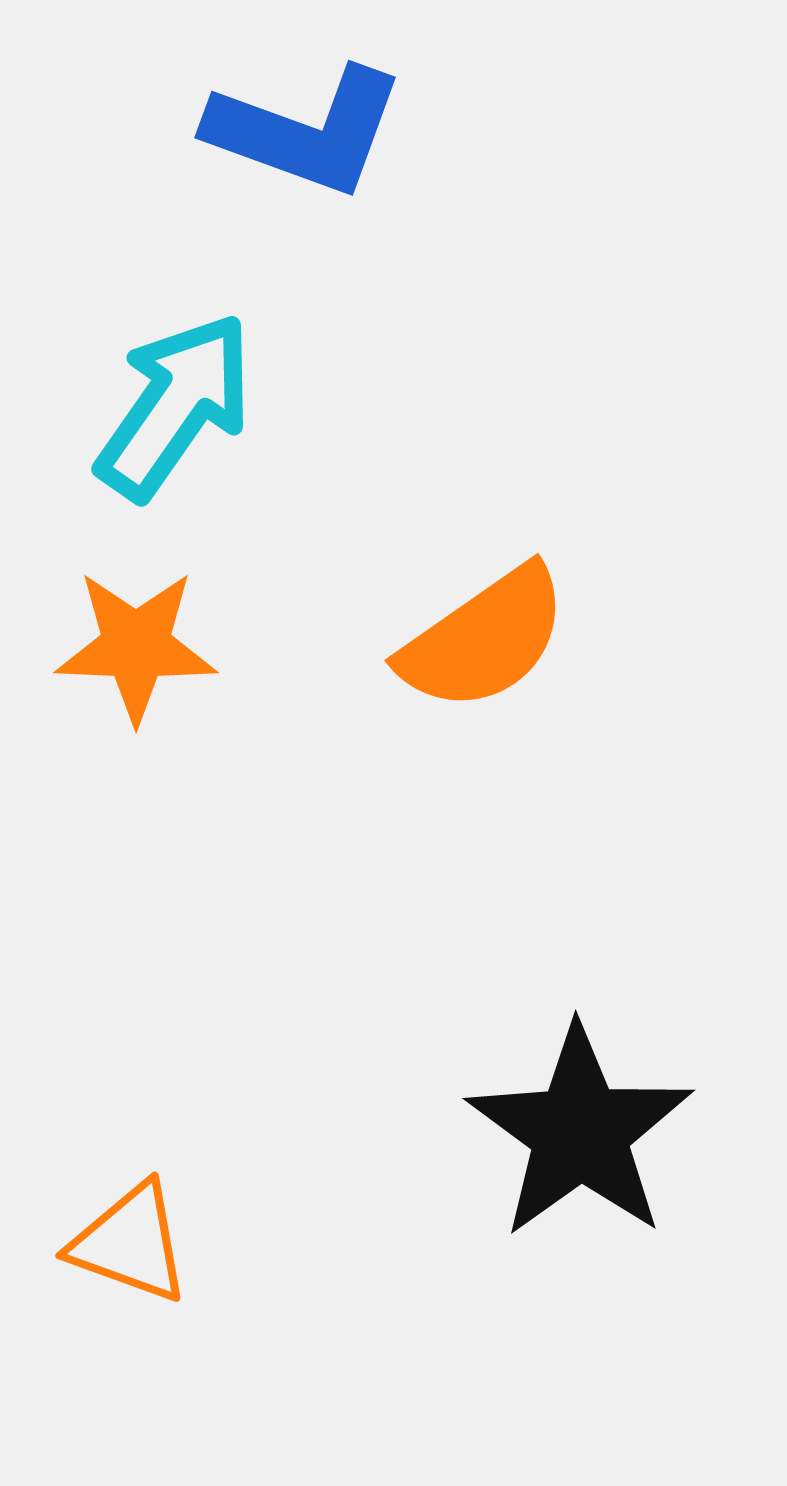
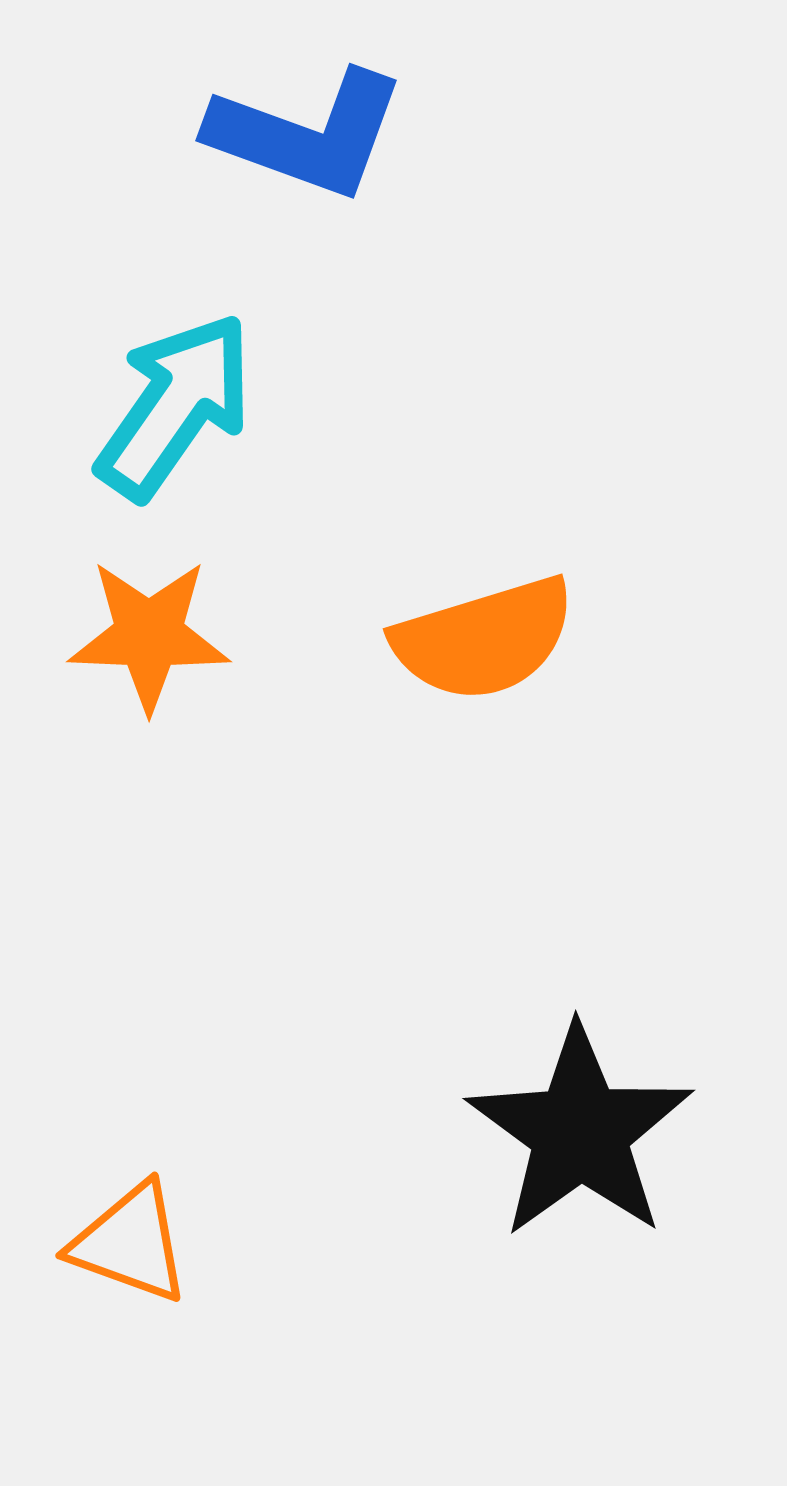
blue L-shape: moved 1 px right, 3 px down
orange semicircle: rotated 18 degrees clockwise
orange star: moved 13 px right, 11 px up
